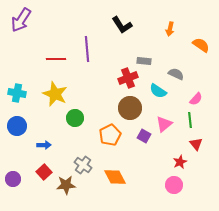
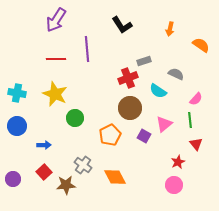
purple arrow: moved 35 px right
gray rectangle: rotated 24 degrees counterclockwise
red star: moved 2 px left
